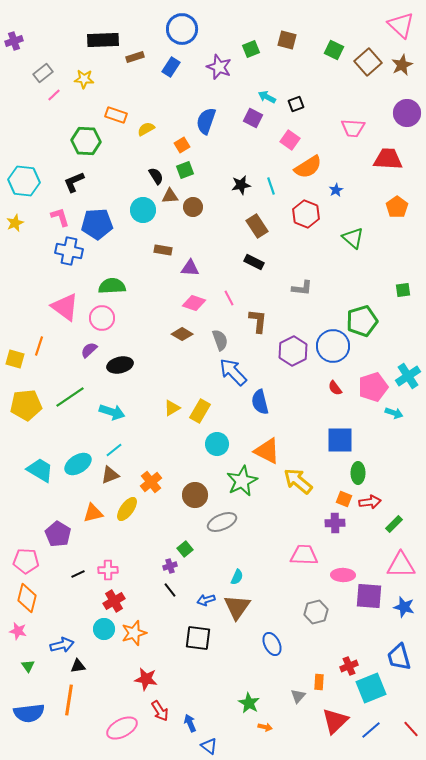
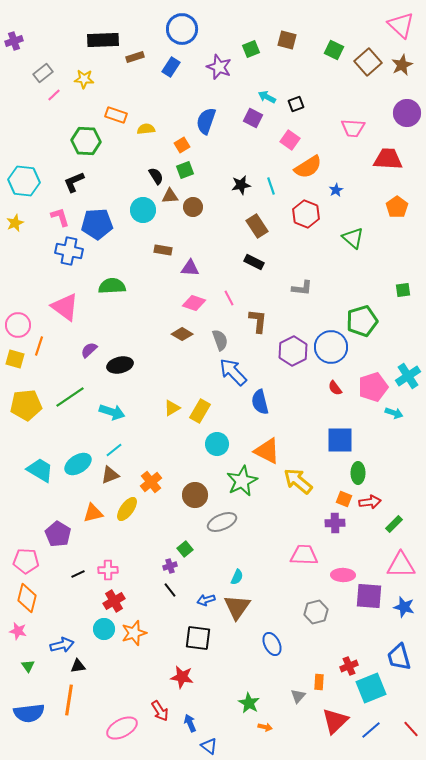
yellow semicircle at (146, 129): rotated 24 degrees clockwise
pink circle at (102, 318): moved 84 px left, 7 px down
blue circle at (333, 346): moved 2 px left, 1 px down
red star at (146, 679): moved 36 px right, 2 px up
